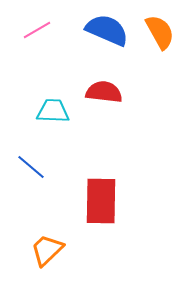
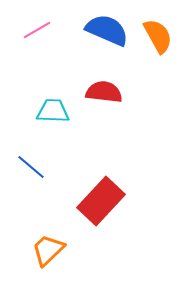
orange semicircle: moved 2 px left, 4 px down
red rectangle: rotated 42 degrees clockwise
orange trapezoid: moved 1 px right
